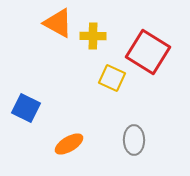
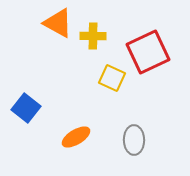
red square: rotated 33 degrees clockwise
blue square: rotated 12 degrees clockwise
orange ellipse: moved 7 px right, 7 px up
